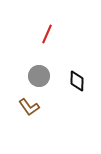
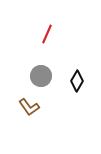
gray circle: moved 2 px right
black diamond: rotated 30 degrees clockwise
